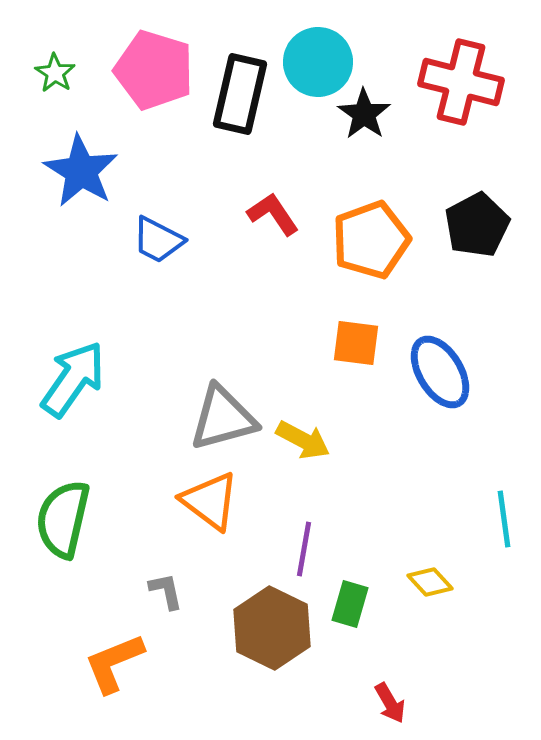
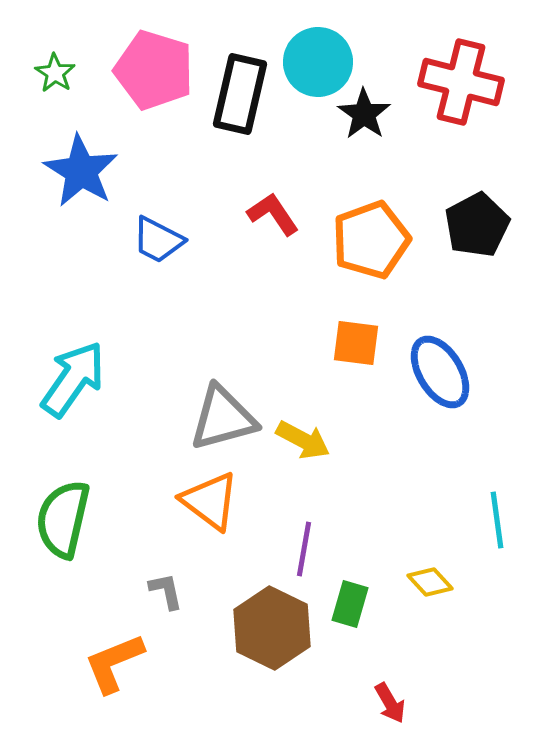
cyan line: moved 7 px left, 1 px down
